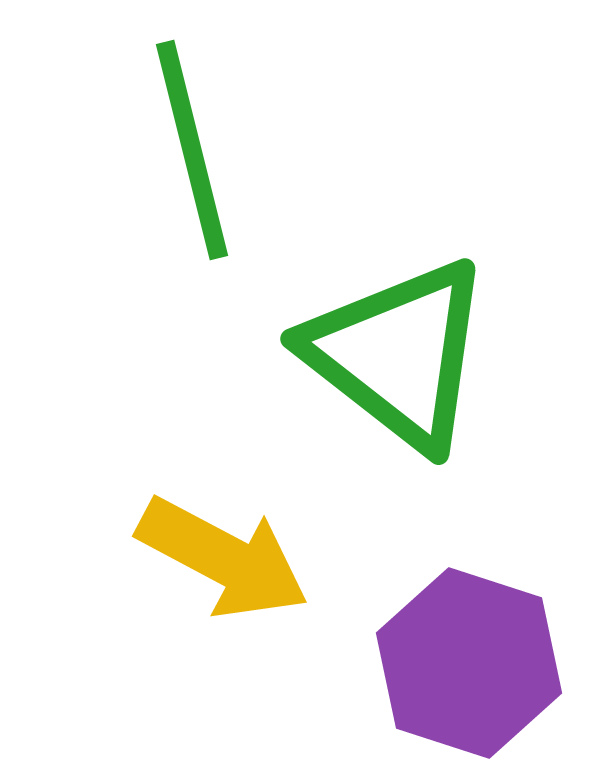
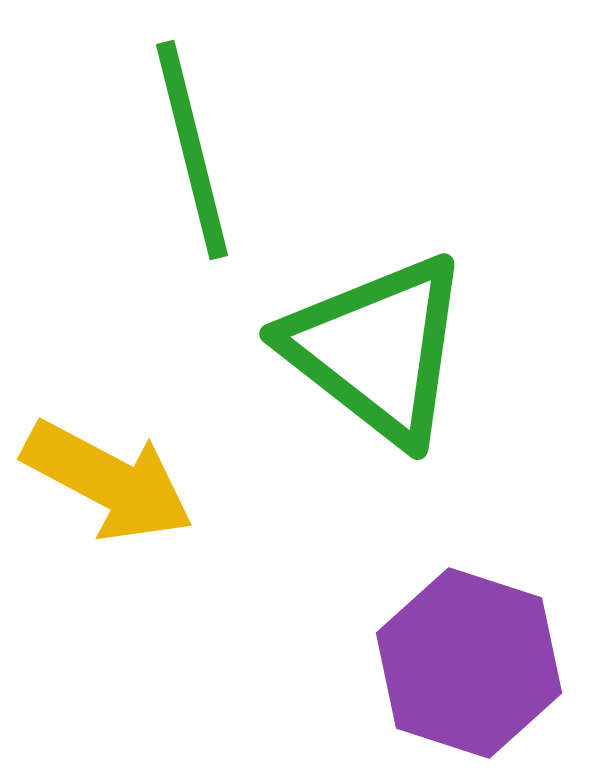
green triangle: moved 21 px left, 5 px up
yellow arrow: moved 115 px left, 77 px up
